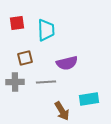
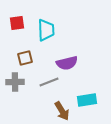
gray line: moved 3 px right; rotated 18 degrees counterclockwise
cyan rectangle: moved 2 px left, 1 px down
